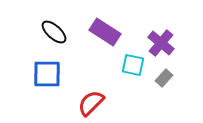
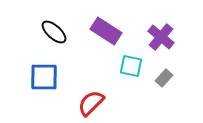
purple rectangle: moved 1 px right, 1 px up
purple cross: moved 6 px up
cyan square: moved 2 px left, 1 px down
blue square: moved 3 px left, 3 px down
